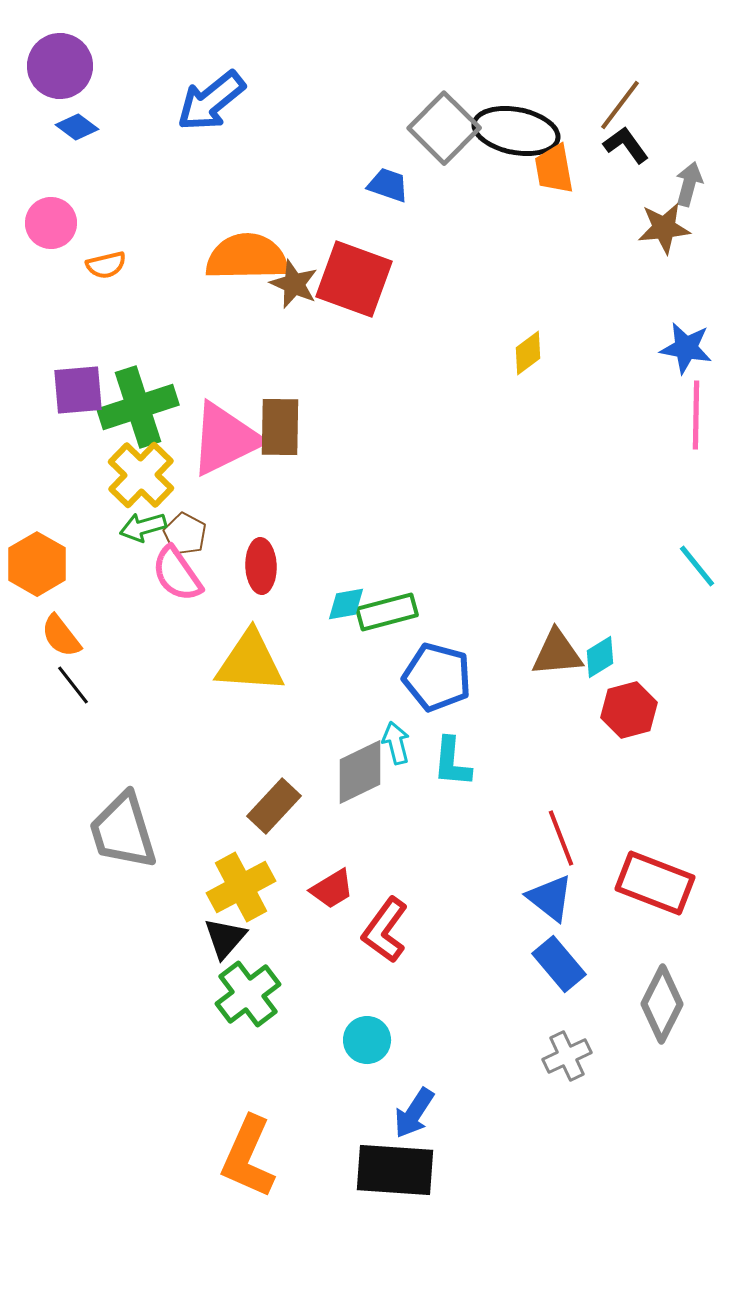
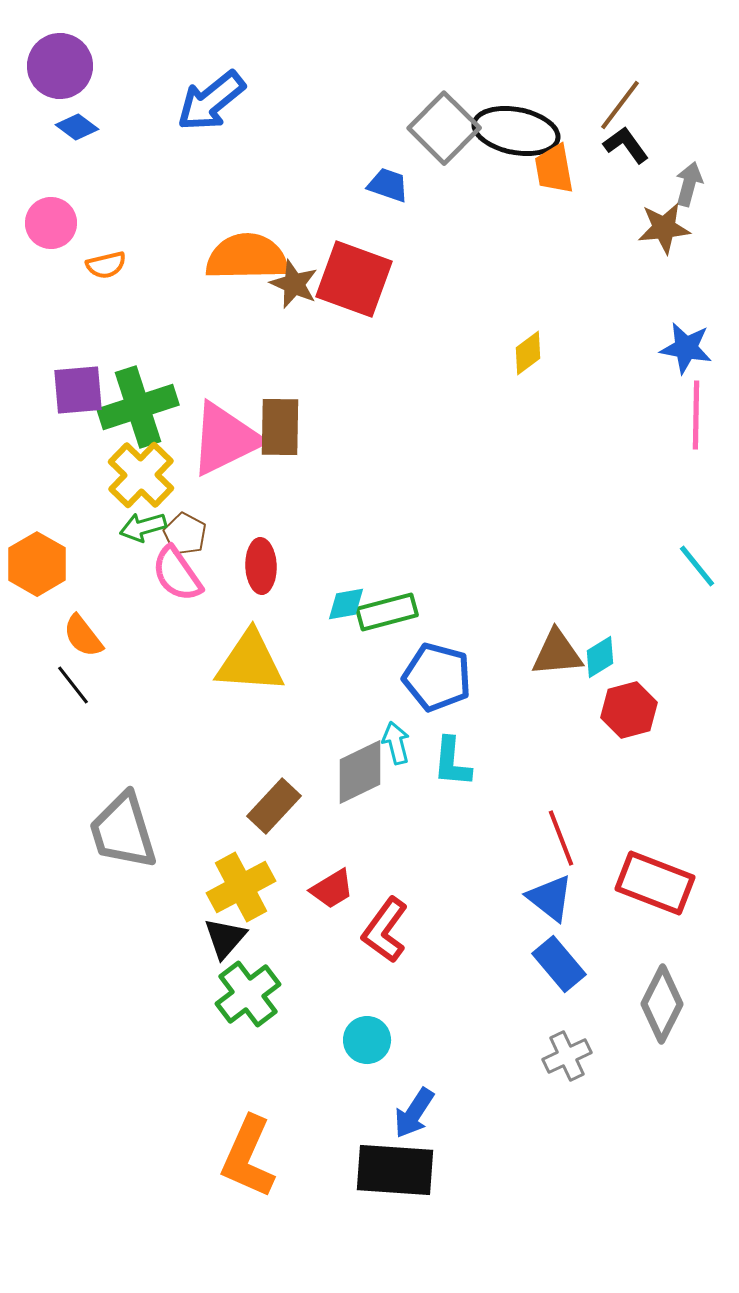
orange semicircle at (61, 636): moved 22 px right
